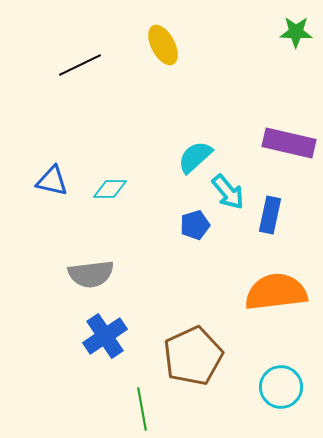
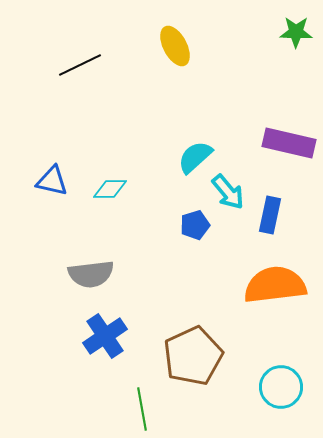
yellow ellipse: moved 12 px right, 1 px down
orange semicircle: moved 1 px left, 7 px up
